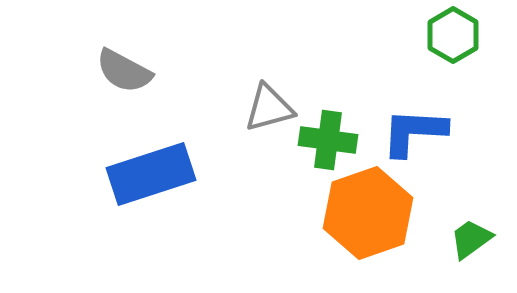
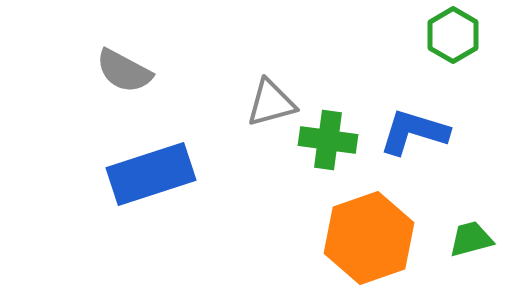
gray triangle: moved 2 px right, 5 px up
blue L-shape: rotated 14 degrees clockwise
orange hexagon: moved 1 px right, 25 px down
green trapezoid: rotated 21 degrees clockwise
